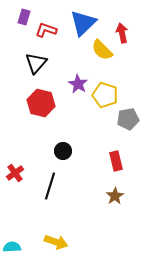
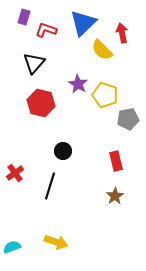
black triangle: moved 2 px left
cyan semicircle: rotated 18 degrees counterclockwise
